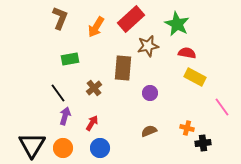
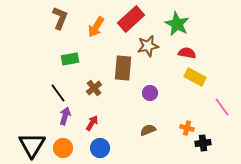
brown semicircle: moved 1 px left, 1 px up
